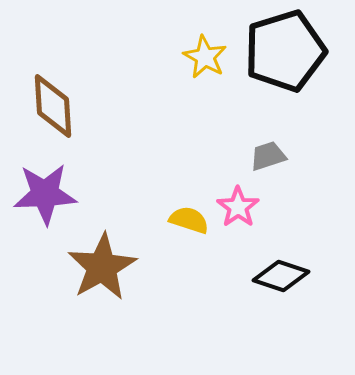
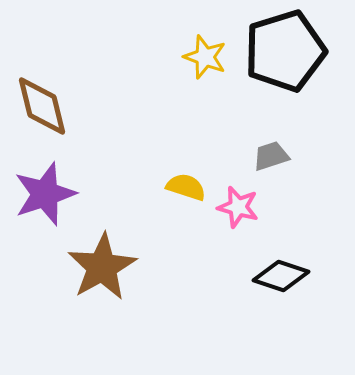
yellow star: rotated 9 degrees counterclockwise
brown diamond: moved 11 px left; rotated 10 degrees counterclockwise
gray trapezoid: moved 3 px right
purple star: rotated 16 degrees counterclockwise
pink star: rotated 21 degrees counterclockwise
yellow semicircle: moved 3 px left, 33 px up
